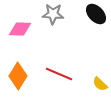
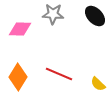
black ellipse: moved 1 px left, 2 px down
orange diamond: moved 1 px down
yellow semicircle: moved 2 px left
